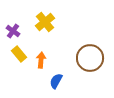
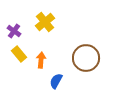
purple cross: moved 1 px right
brown circle: moved 4 px left
